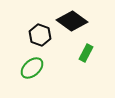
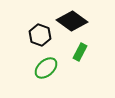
green rectangle: moved 6 px left, 1 px up
green ellipse: moved 14 px right
